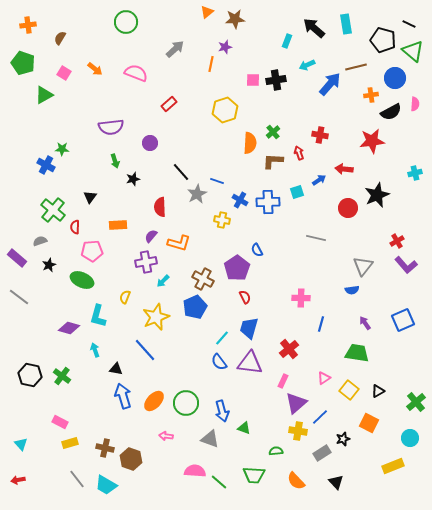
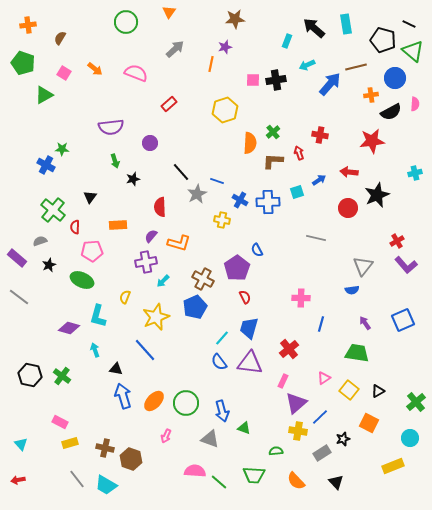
orange triangle at (207, 12): moved 38 px left; rotated 16 degrees counterclockwise
red arrow at (344, 169): moved 5 px right, 3 px down
pink arrow at (166, 436): rotated 72 degrees counterclockwise
